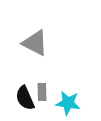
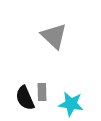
gray triangle: moved 19 px right, 7 px up; rotated 16 degrees clockwise
cyan star: moved 3 px right, 1 px down
